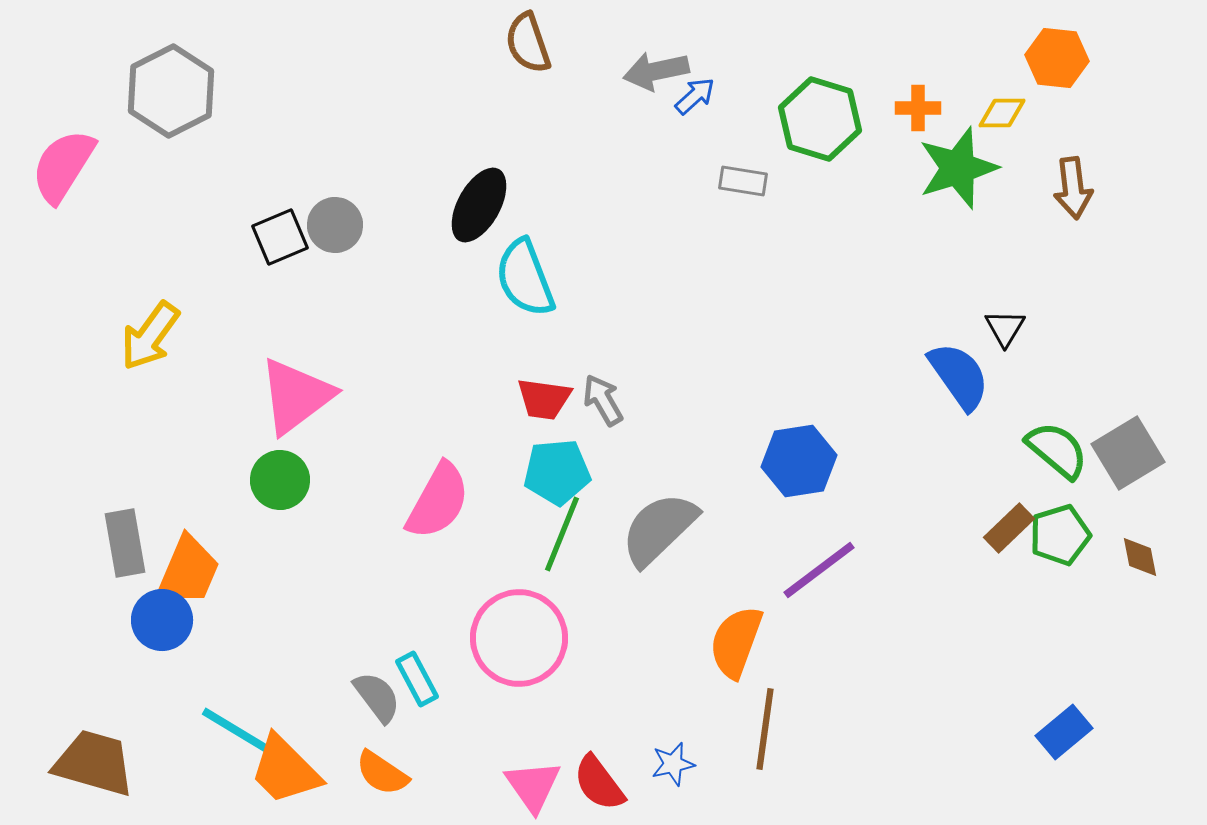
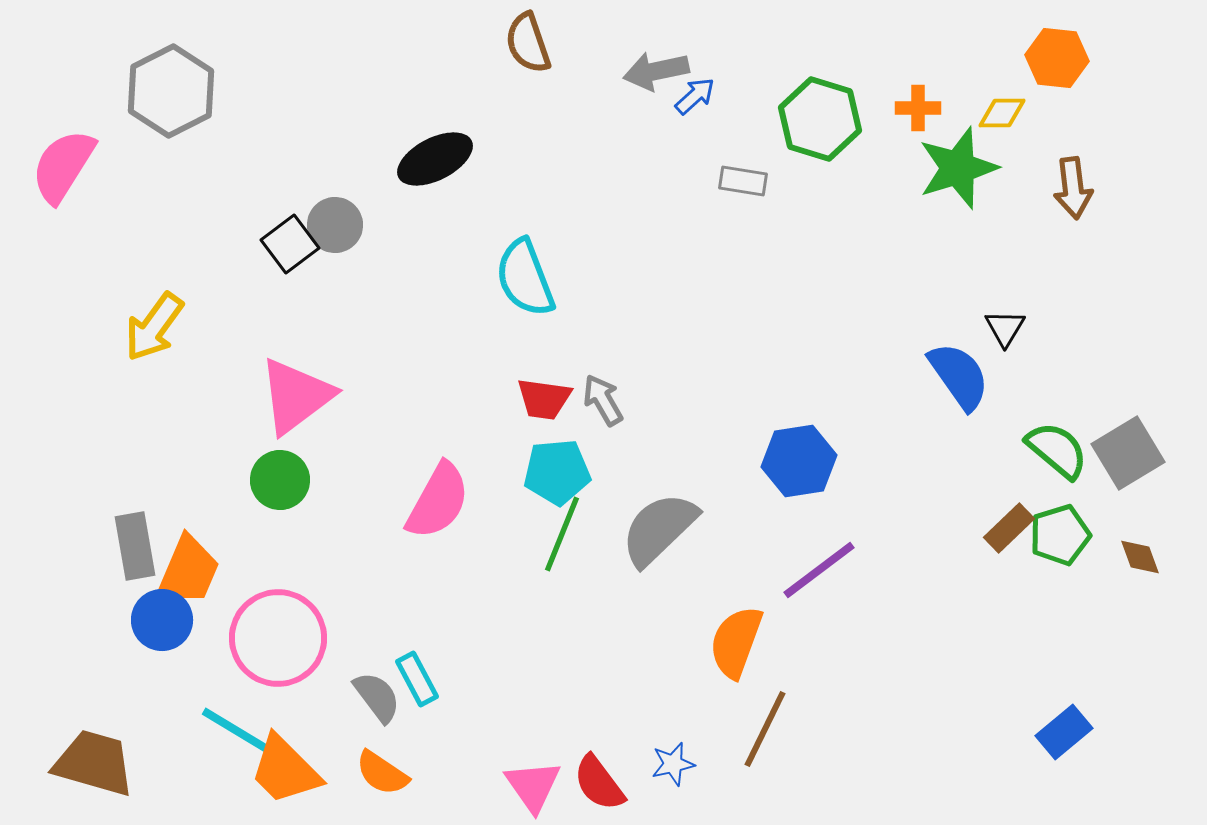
black ellipse at (479, 205): moved 44 px left, 46 px up; rotated 34 degrees clockwise
black square at (280, 237): moved 10 px right, 7 px down; rotated 14 degrees counterclockwise
yellow arrow at (150, 336): moved 4 px right, 9 px up
gray rectangle at (125, 543): moved 10 px right, 3 px down
brown diamond at (1140, 557): rotated 9 degrees counterclockwise
pink circle at (519, 638): moved 241 px left
brown line at (765, 729): rotated 18 degrees clockwise
